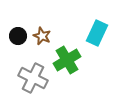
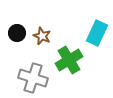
black circle: moved 1 px left, 3 px up
green cross: moved 2 px right
gray cross: rotated 8 degrees counterclockwise
